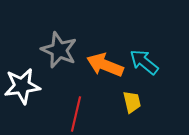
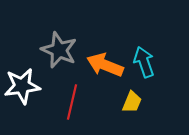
cyan arrow: rotated 32 degrees clockwise
yellow trapezoid: rotated 35 degrees clockwise
red line: moved 4 px left, 12 px up
